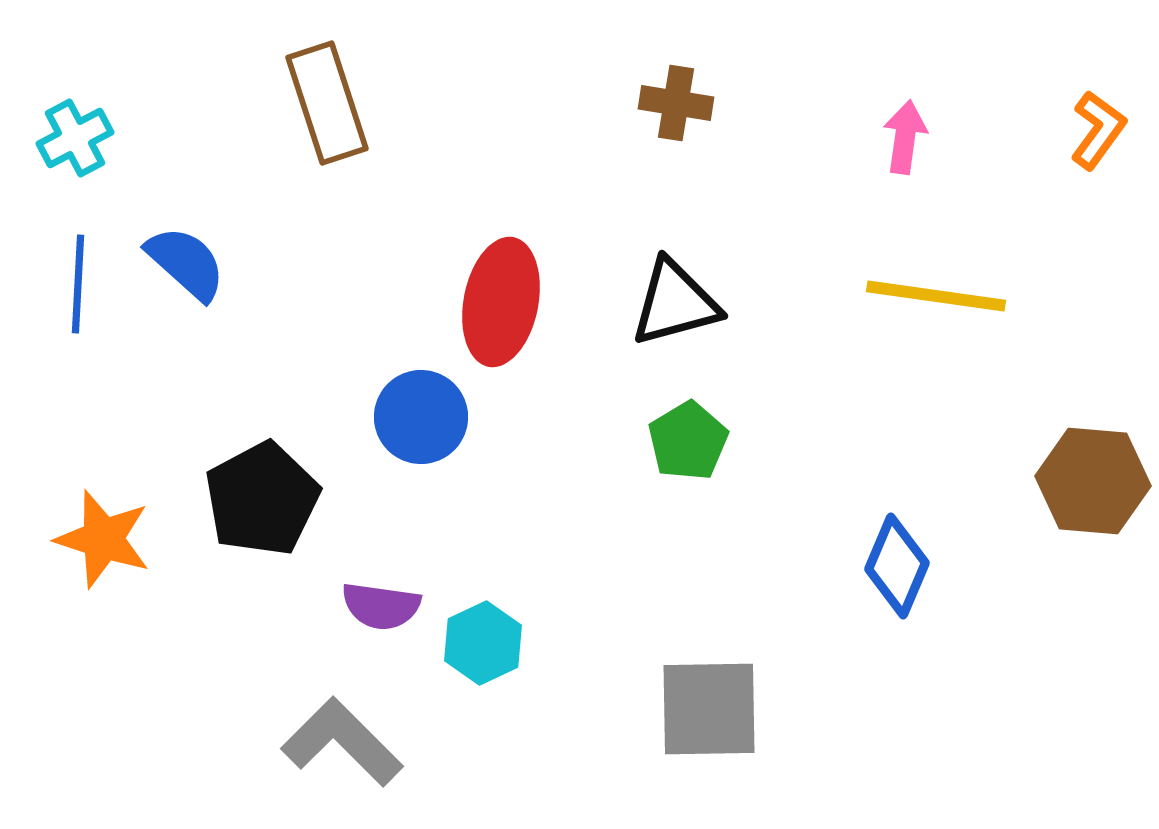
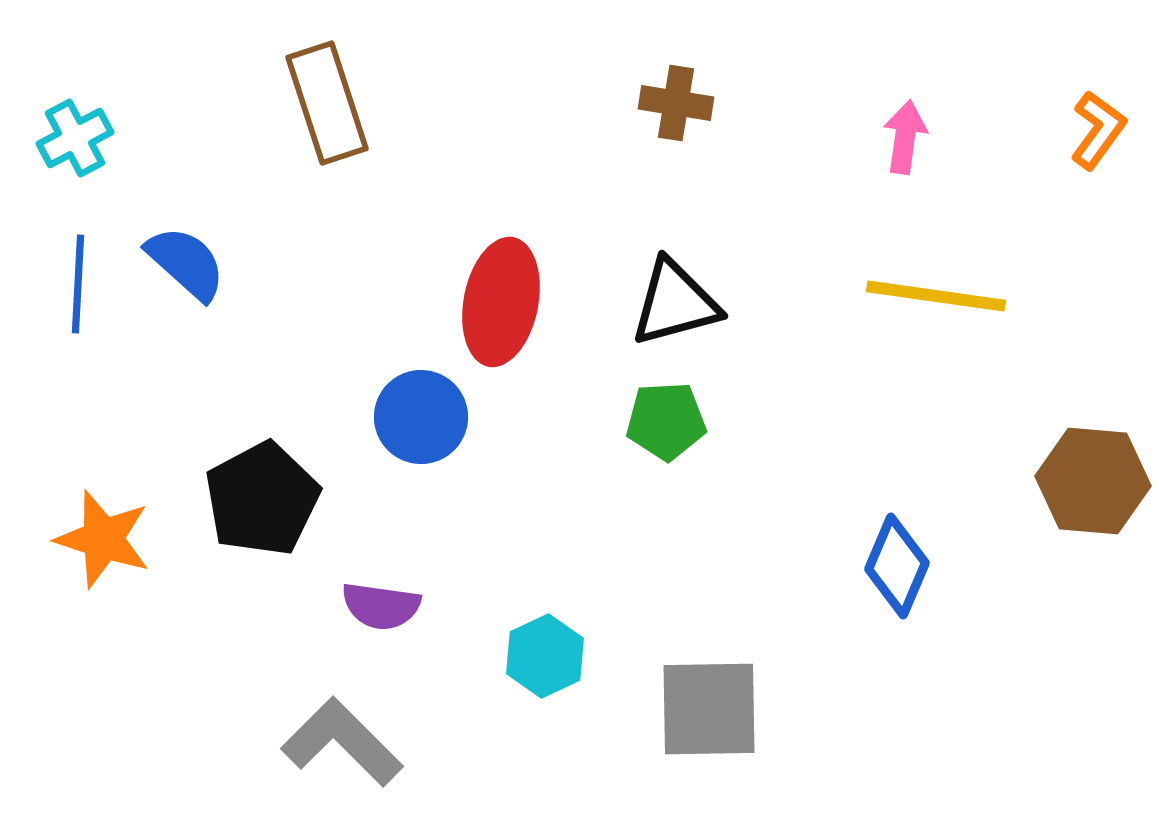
green pentagon: moved 22 px left, 20 px up; rotated 28 degrees clockwise
cyan hexagon: moved 62 px right, 13 px down
